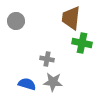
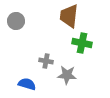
brown trapezoid: moved 2 px left, 2 px up
gray cross: moved 1 px left, 2 px down
gray star: moved 14 px right, 7 px up
